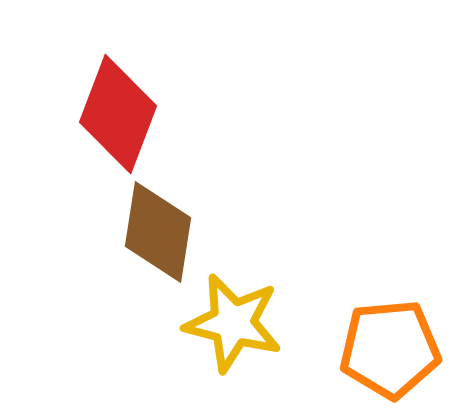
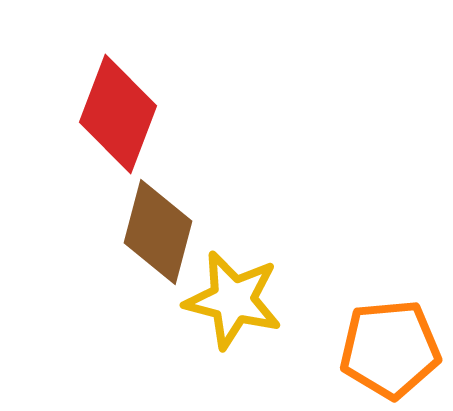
brown diamond: rotated 6 degrees clockwise
yellow star: moved 23 px up
